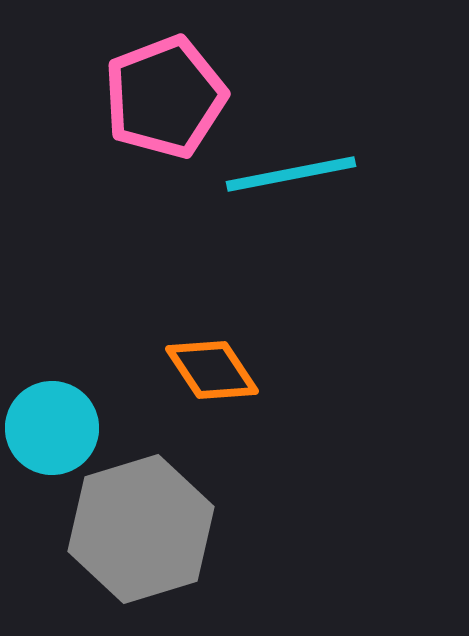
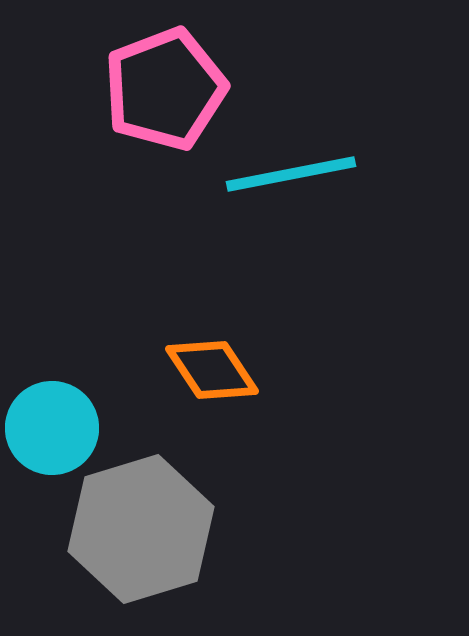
pink pentagon: moved 8 px up
